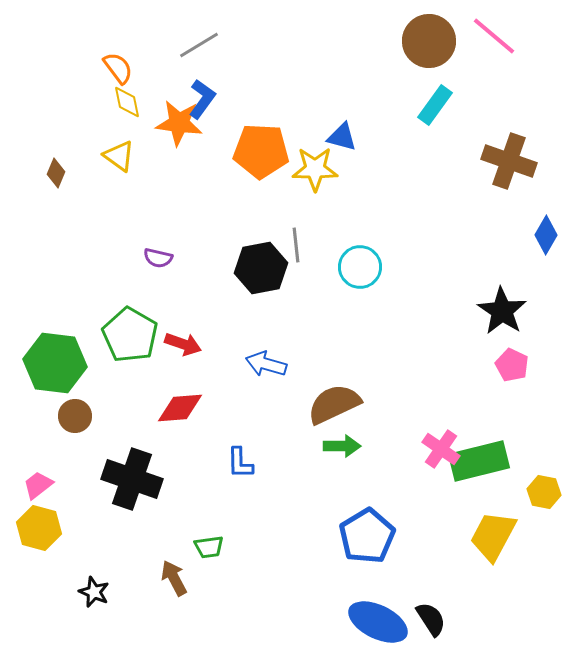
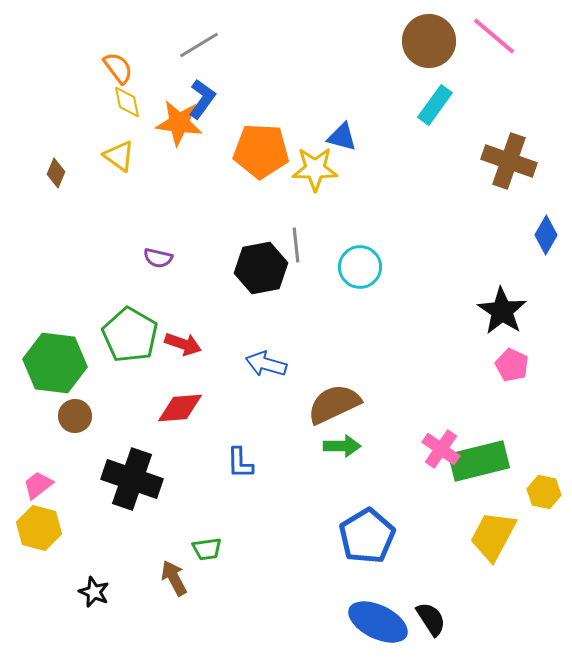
green trapezoid at (209, 547): moved 2 px left, 2 px down
